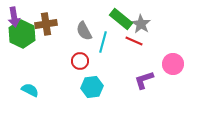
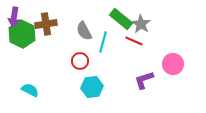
purple arrow: rotated 18 degrees clockwise
